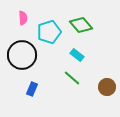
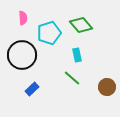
cyan pentagon: moved 1 px down
cyan rectangle: rotated 40 degrees clockwise
blue rectangle: rotated 24 degrees clockwise
